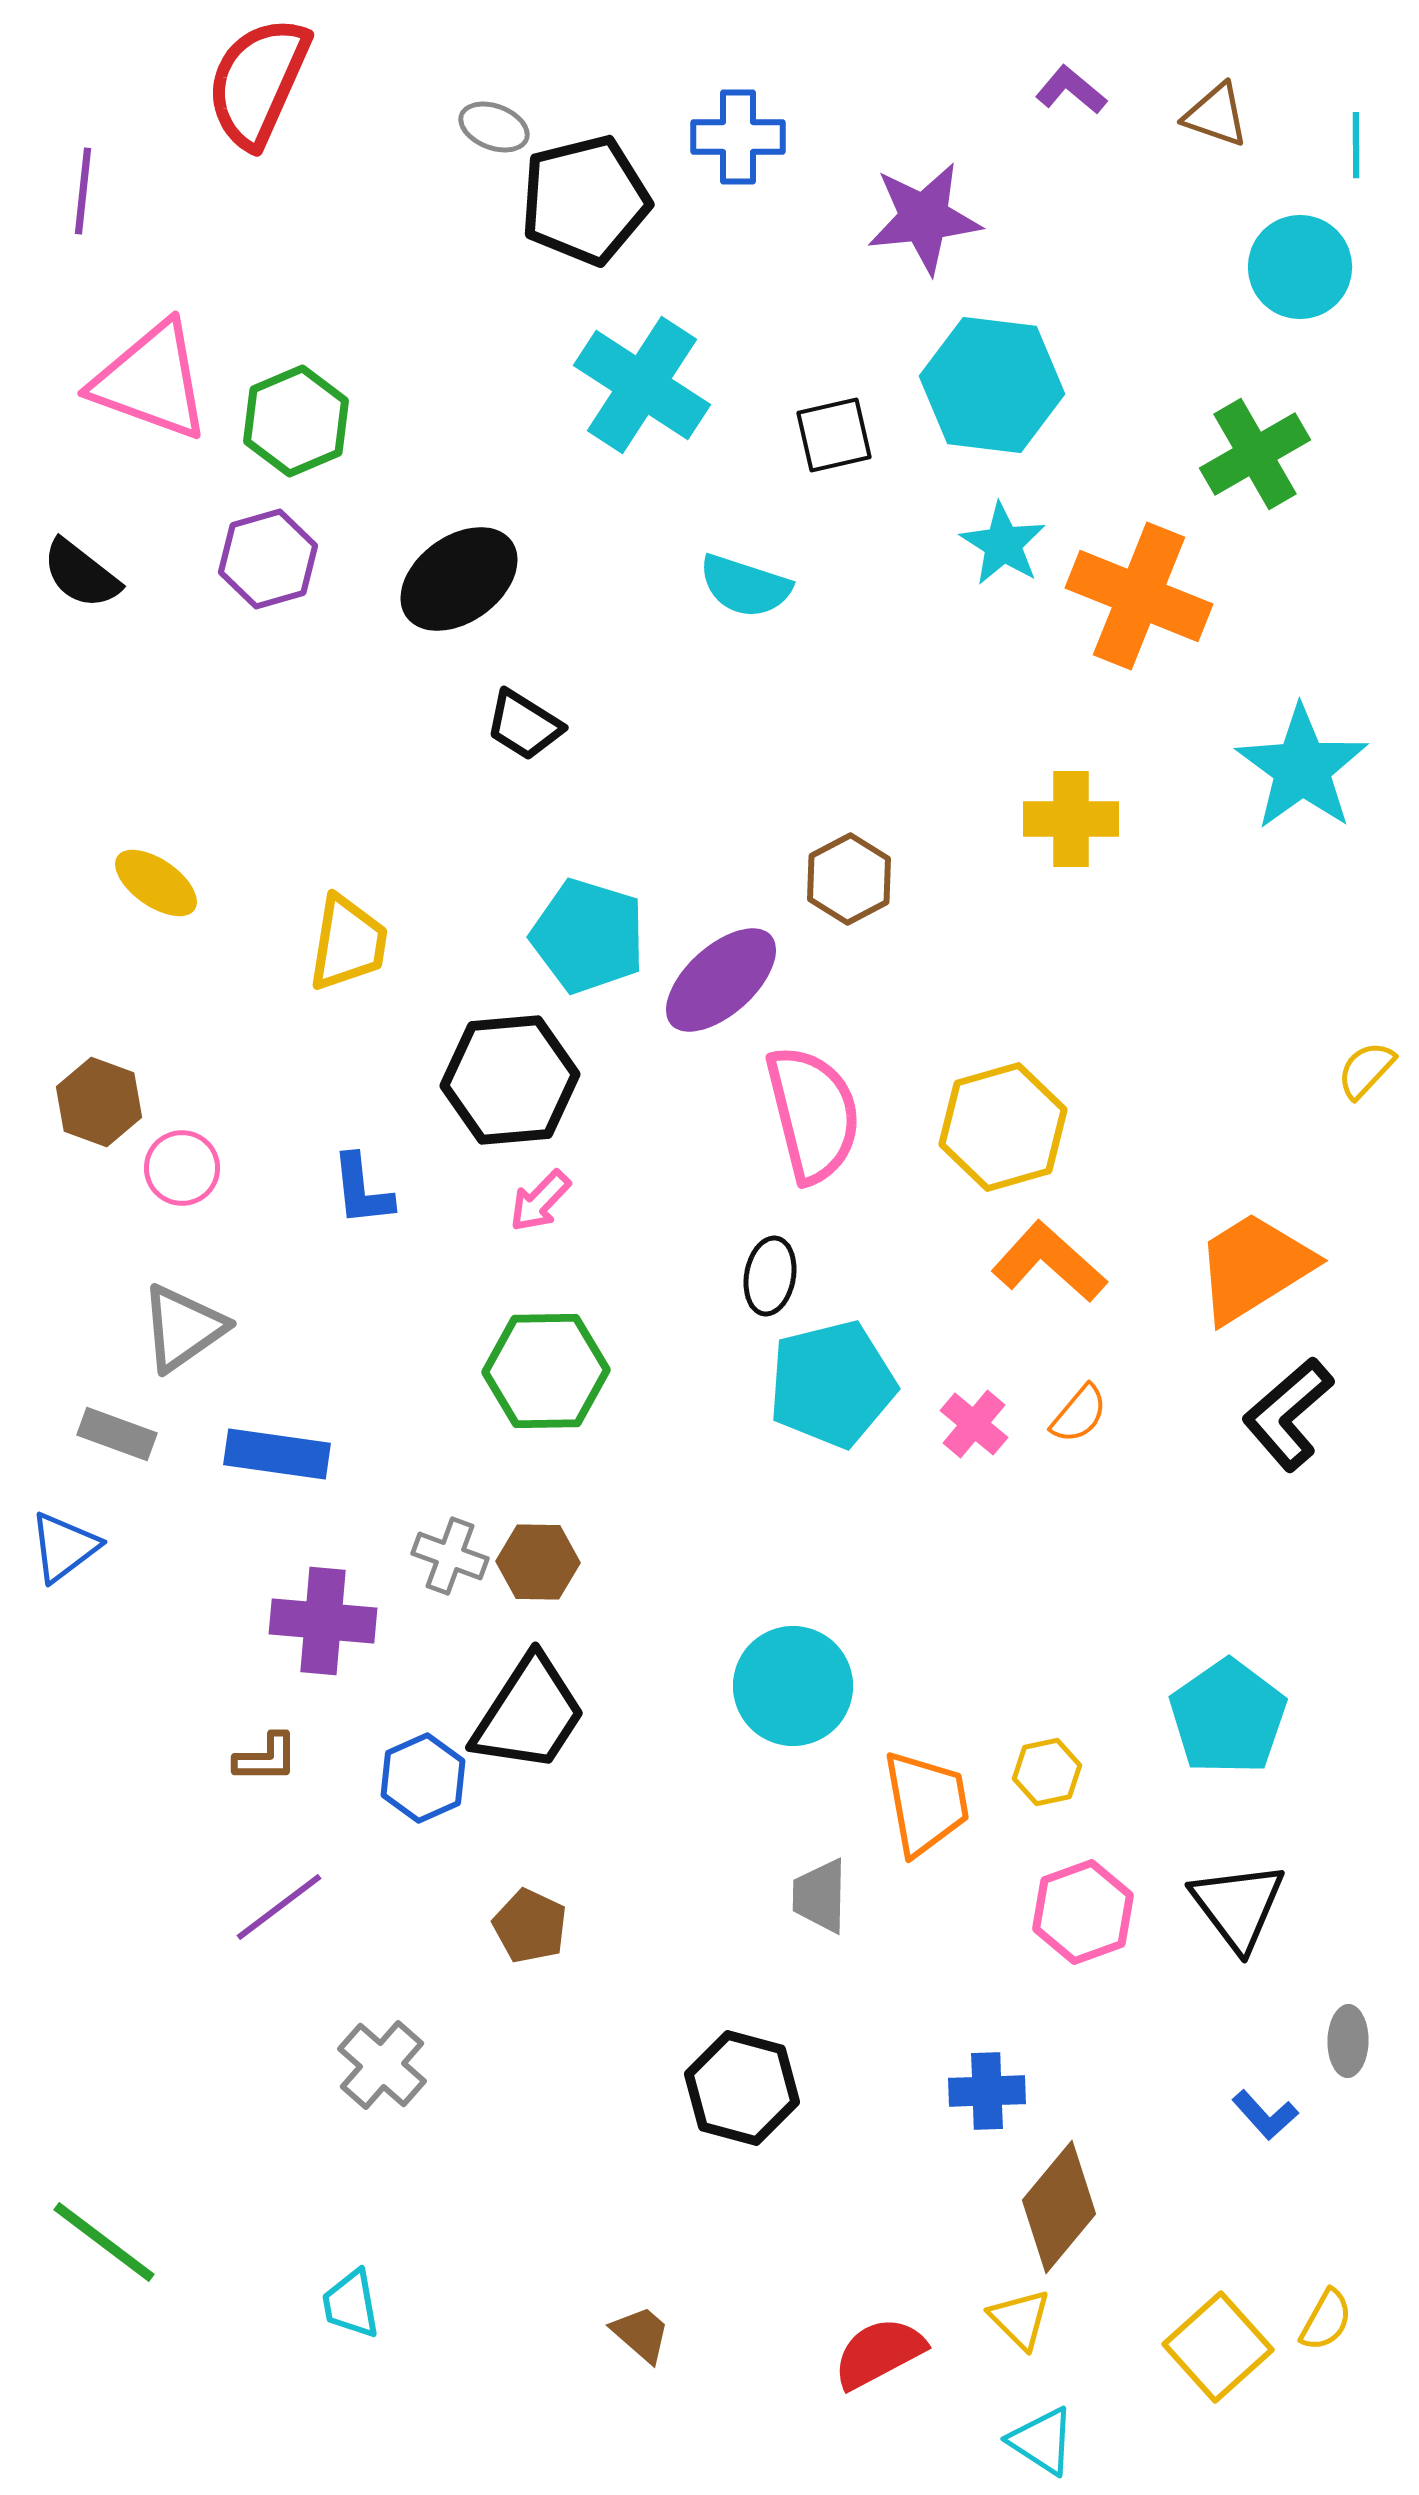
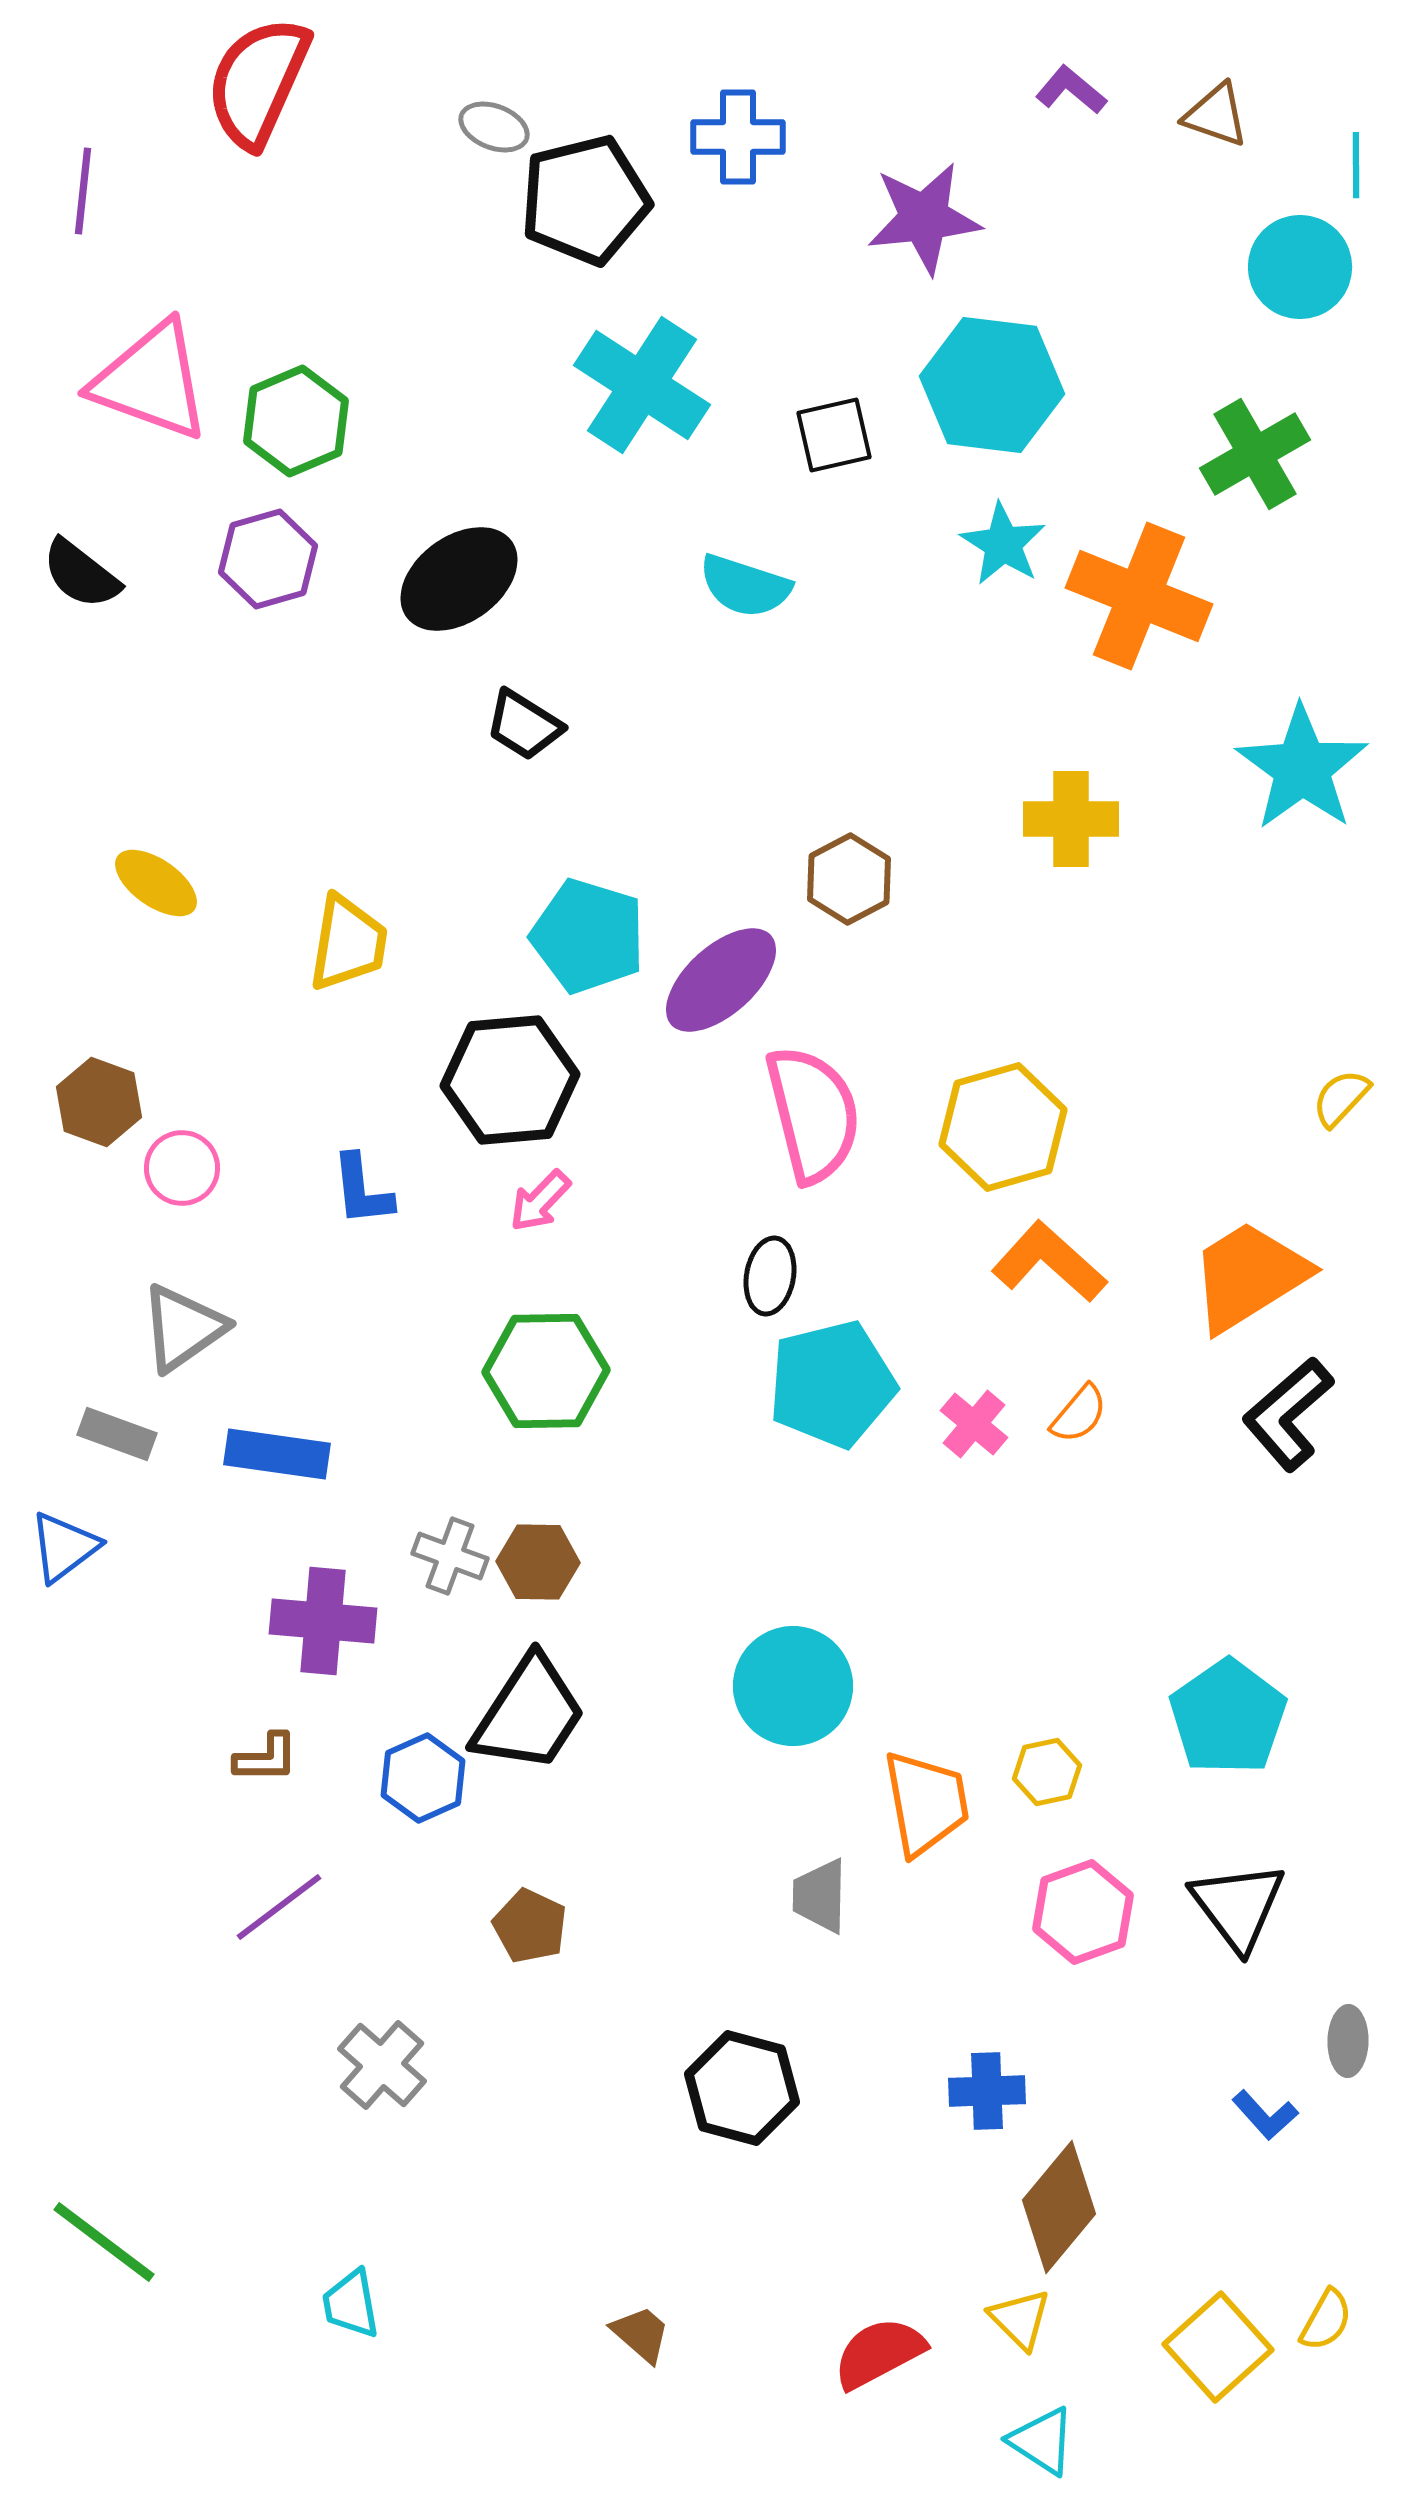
cyan line at (1356, 145): moved 20 px down
yellow semicircle at (1366, 1070): moved 25 px left, 28 px down
orange trapezoid at (1254, 1267): moved 5 px left, 9 px down
